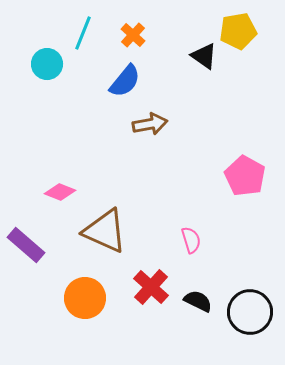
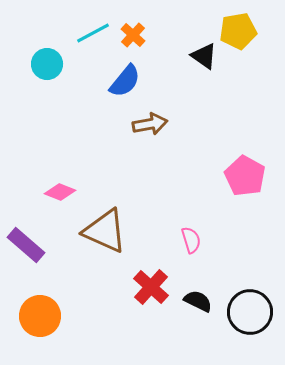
cyan line: moved 10 px right; rotated 40 degrees clockwise
orange circle: moved 45 px left, 18 px down
